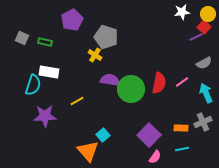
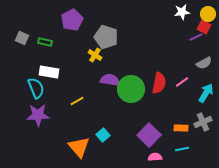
red square: rotated 16 degrees counterclockwise
cyan semicircle: moved 3 px right, 3 px down; rotated 40 degrees counterclockwise
cyan arrow: rotated 54 degrees clockwise
purple star: moved 7 px left, 1 px up
orange triangle: moved 9 px left, 4 px up
pink semicircle: rotated 128 degrees counterclockwise
